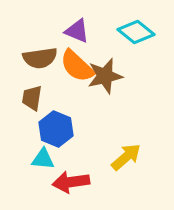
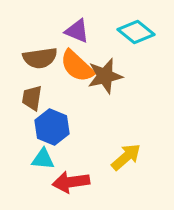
blue hexagon: moved 4 px left, 2 px up
